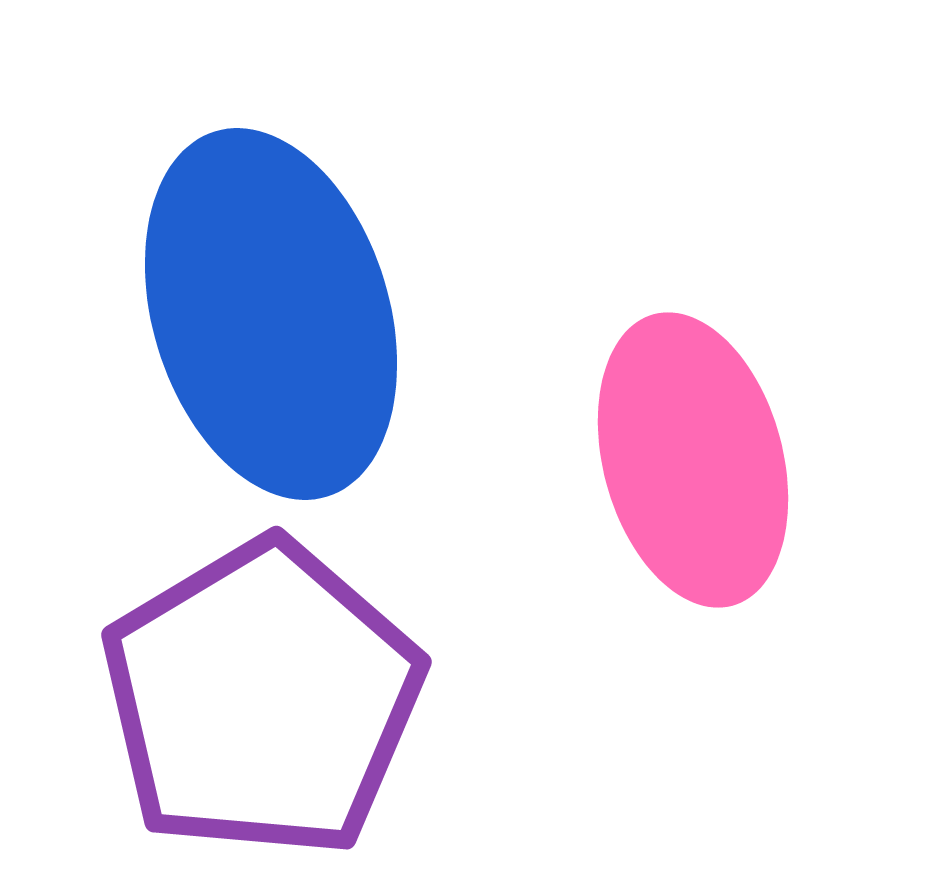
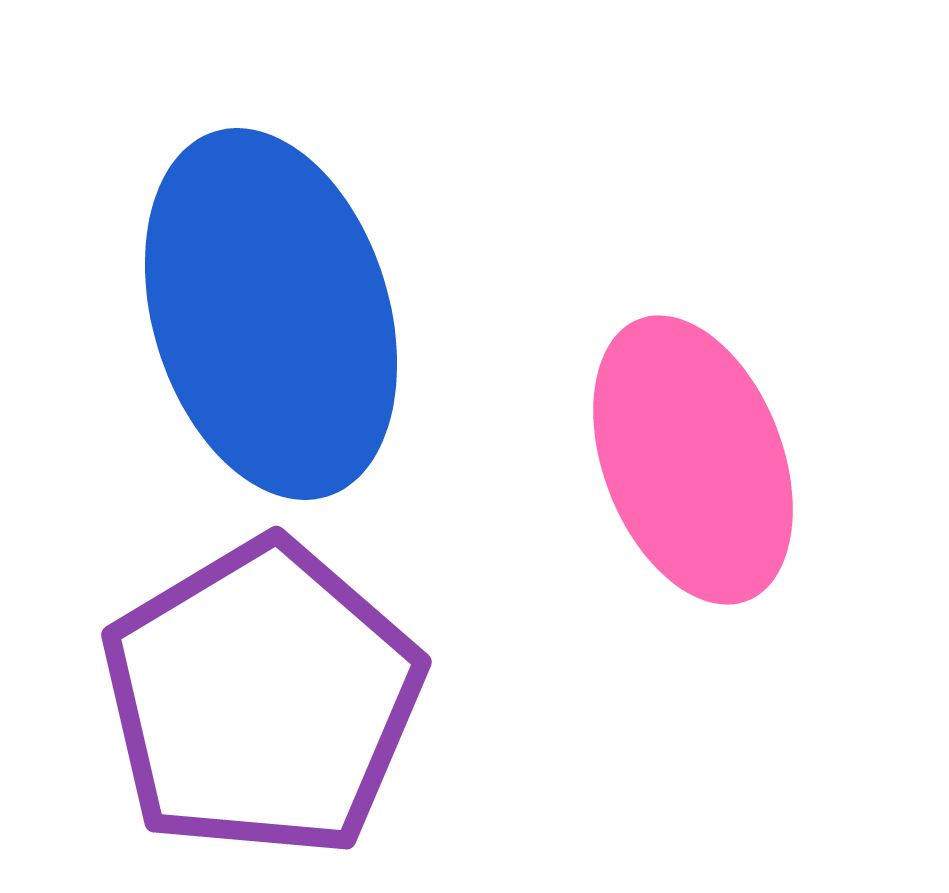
pink ellipse: rotated 6 degrees counterclockwise
